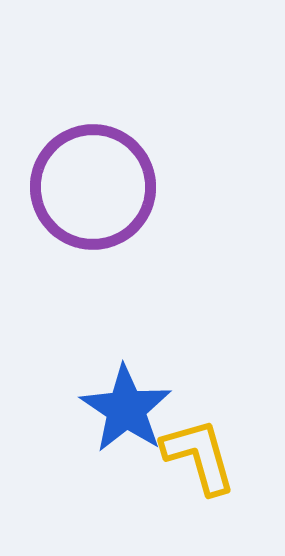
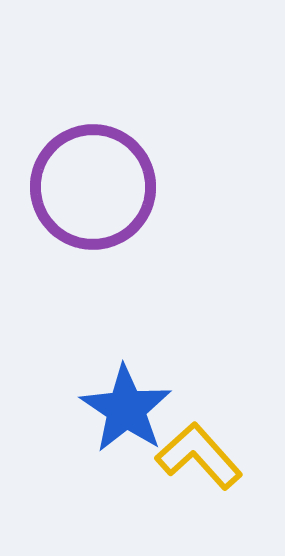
yellow L-shape: rotated 26 degrees counterclockwise
